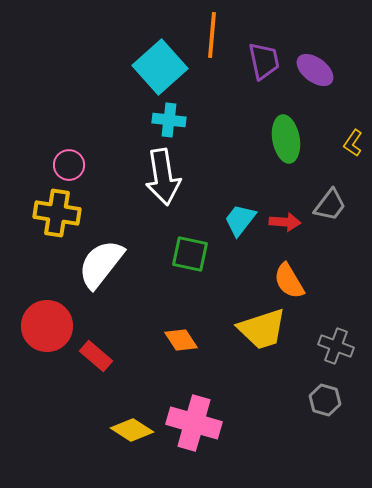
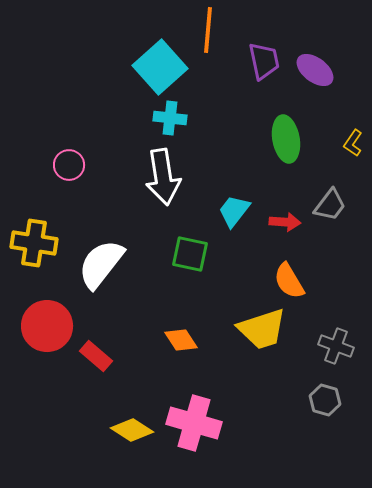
orange line: moved 4 px left, 5 px up
cyan cross: moved 1 px right, 2 px up
yellow cross: moved 23 px left, 30 px down
cyan trapezoid: moved 6 px left, 9 px up
